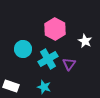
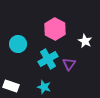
cyan circle: moved 5 px left, 5 px up
